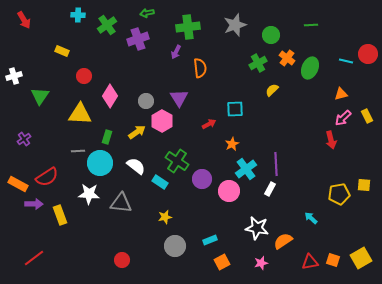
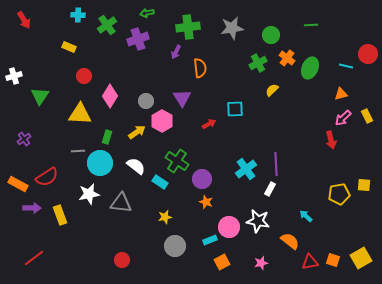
gray star at (235, 25): moved 3 px left, 3 px down; rotated 10 degrees clockwise
yellow rectangle at (62, 51): moved 7 px right, 4 px up
cyan line at (346, 61): moved 5 px down
purple triangle at (179, 98): moved 3 px right
orange star at (232, 144): moved 26 px left, 58 px down; rotated 24 degrees counterclockwise
pink circle at (229, 191): moved 36 px down
white star at (89, 194): rotated 15 degrees counterclockwise
purple arrow at (34, 204): moved 2 px left, 4 px down
cyan arrow at (311, 218): moved 5 px left, 2 px up
white star at (257, 228): moved 1 px right, 7 px up
orange semicircle at (283, 241): moved 7 px right; rotated 72 degrees clockwise
